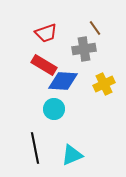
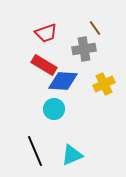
black line: moved 3 px down; rotated 12 degrees counterclockwise
